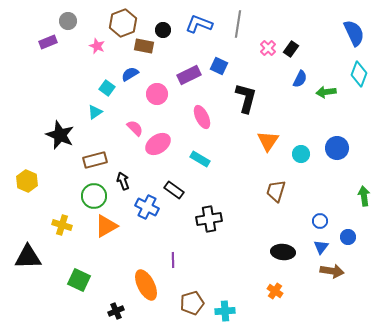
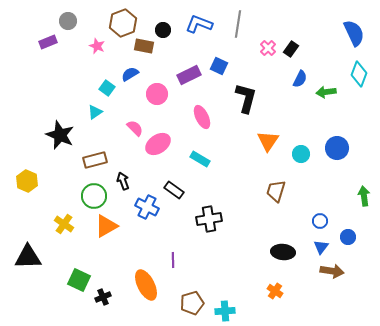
yellow cross at (62, 225): moved 2 px right, 1 px up; rotated 18 degrees clockwise
black cross at (116, 311): moved 13 px left, 14 px up
